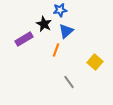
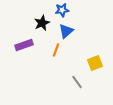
blue star: moved 2 px right
black star: moved 2 px left, 1 px up; rotated 21 degrees clockwise
purple rectangle: moved 6 px down; rotated 12 degrees clockwise
yellow square: moved 1 px down; rotated 28 degrees clockwise
gray line: moved 8 px right
